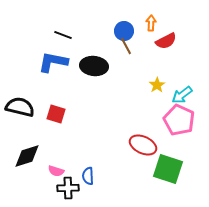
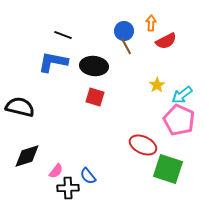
red square: moved 39 px right, 17 px up
pink semicircle: rotated 70 degrees counterclockwise
blue semicircle: rotated 36 degrees counterclockwise
